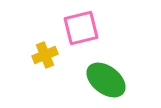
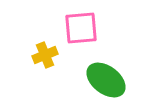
pink square: rotated 9 degrees clockwise
